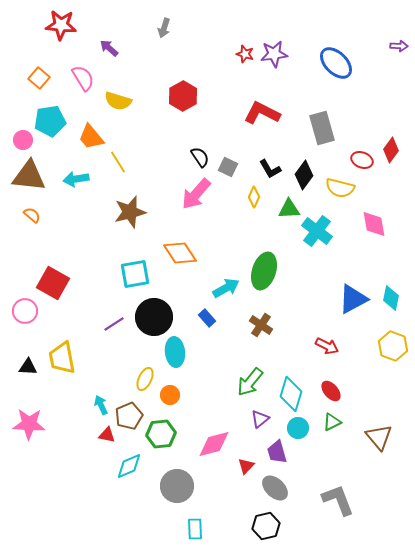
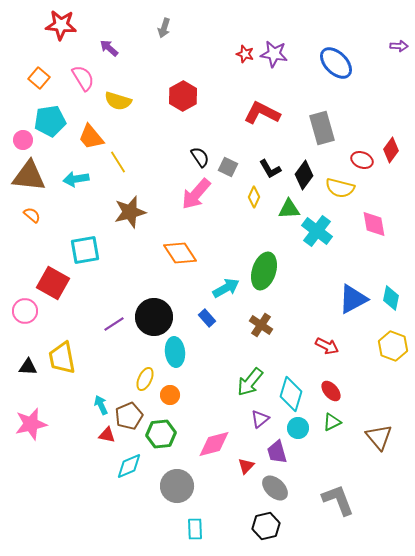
purple star at (274, 54): rotated 16 degrees clockwise
cyan square at (135, 274): moved 50 px left, 24 px up
pink star at (29, 424): moved 2 px right; rotated 16 degrees counterclockwise
